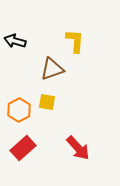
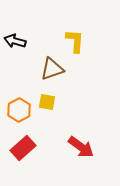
red arrow: moved 3 px right, 1 px up; rotated 12 degrees counterclockwise
